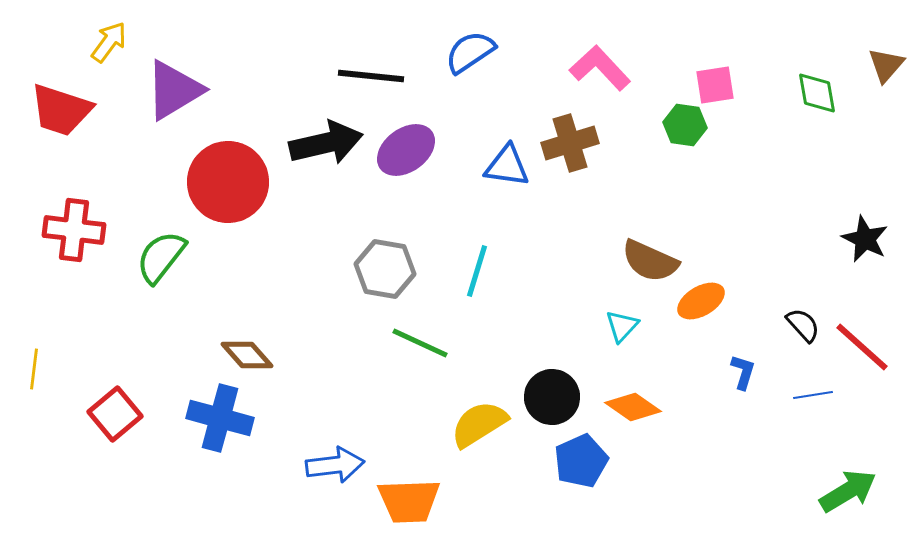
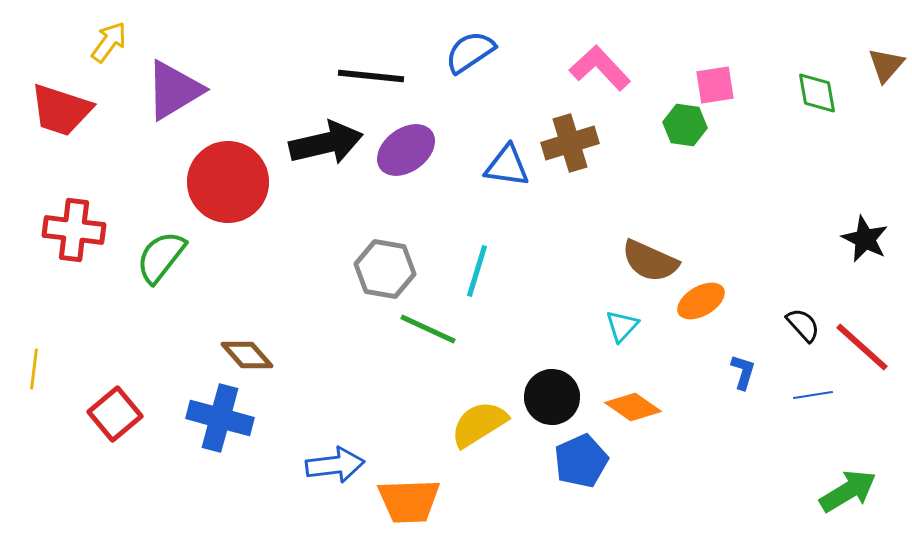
green line: moved 8 px right, 14 px up
